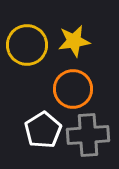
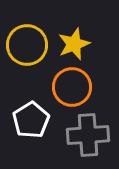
yellow star: moved 3 px down; rotated 12 degrees counterclockwise
orange circle: moved 1 px left, 2 px up
white pentagon: moved 12 px left, 10 px up
